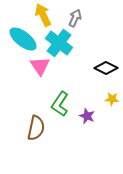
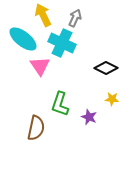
cyan cross: moved 3 px right; rotated 12 degrees counterclockwise
green L-shape: rotated 15 degrees counterclockwise
purple star: moved 2 px right, 1 px down
